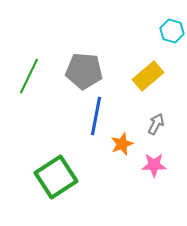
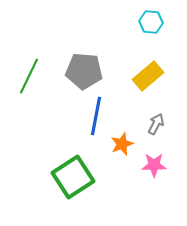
cyan hexagon: moved 21 px left, 9 px up; rotated 10 degrees counterclockwise
green square: moved 17 px right
